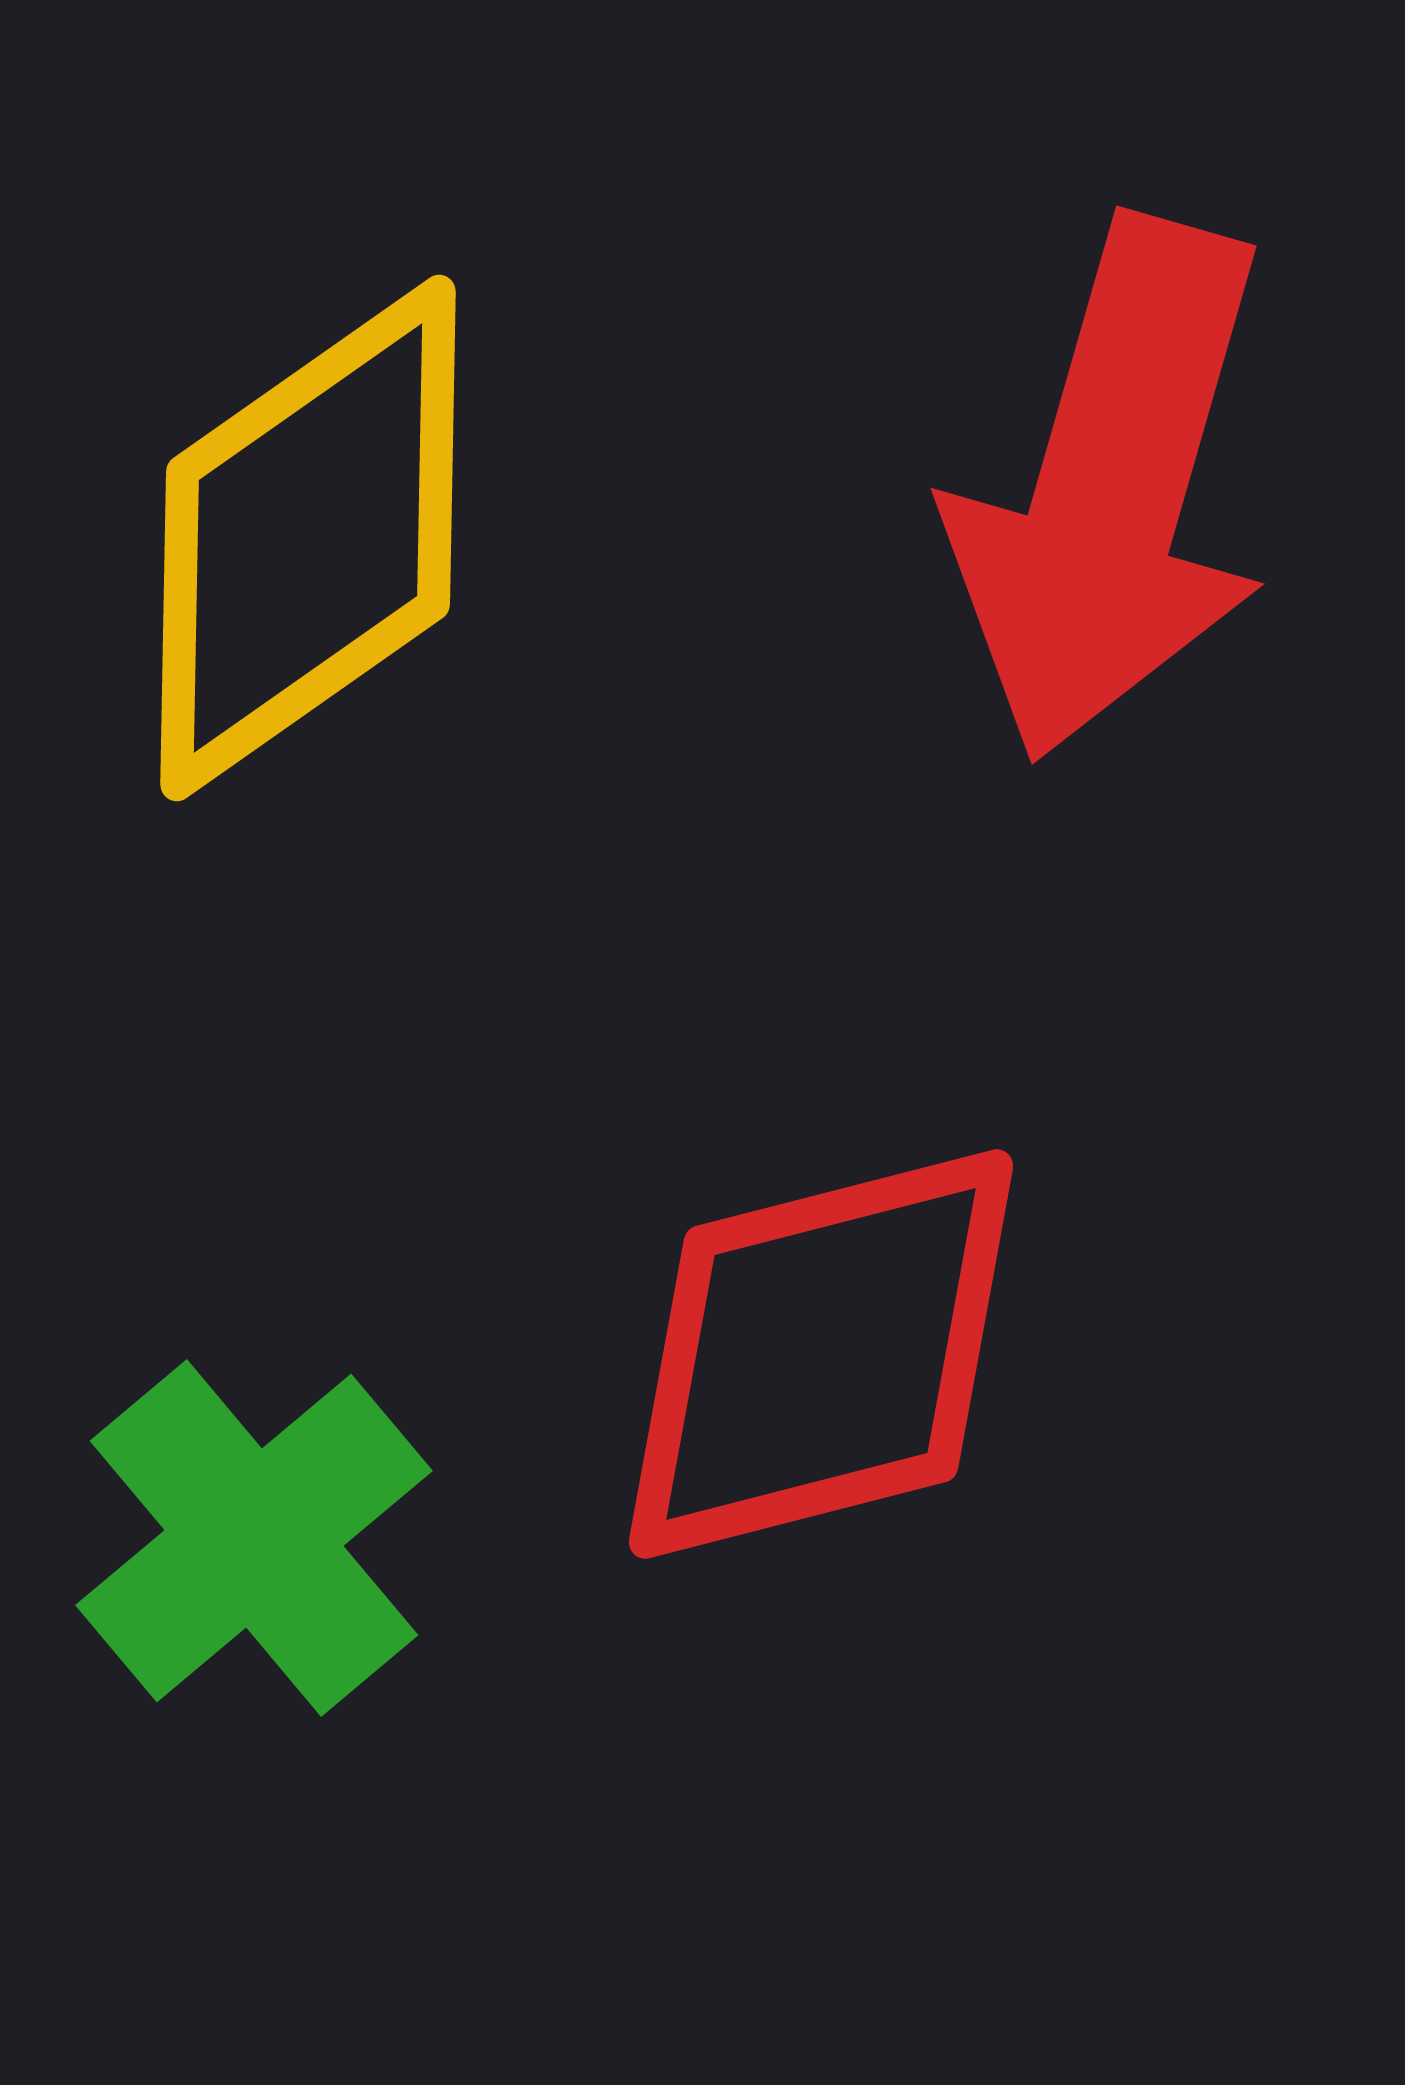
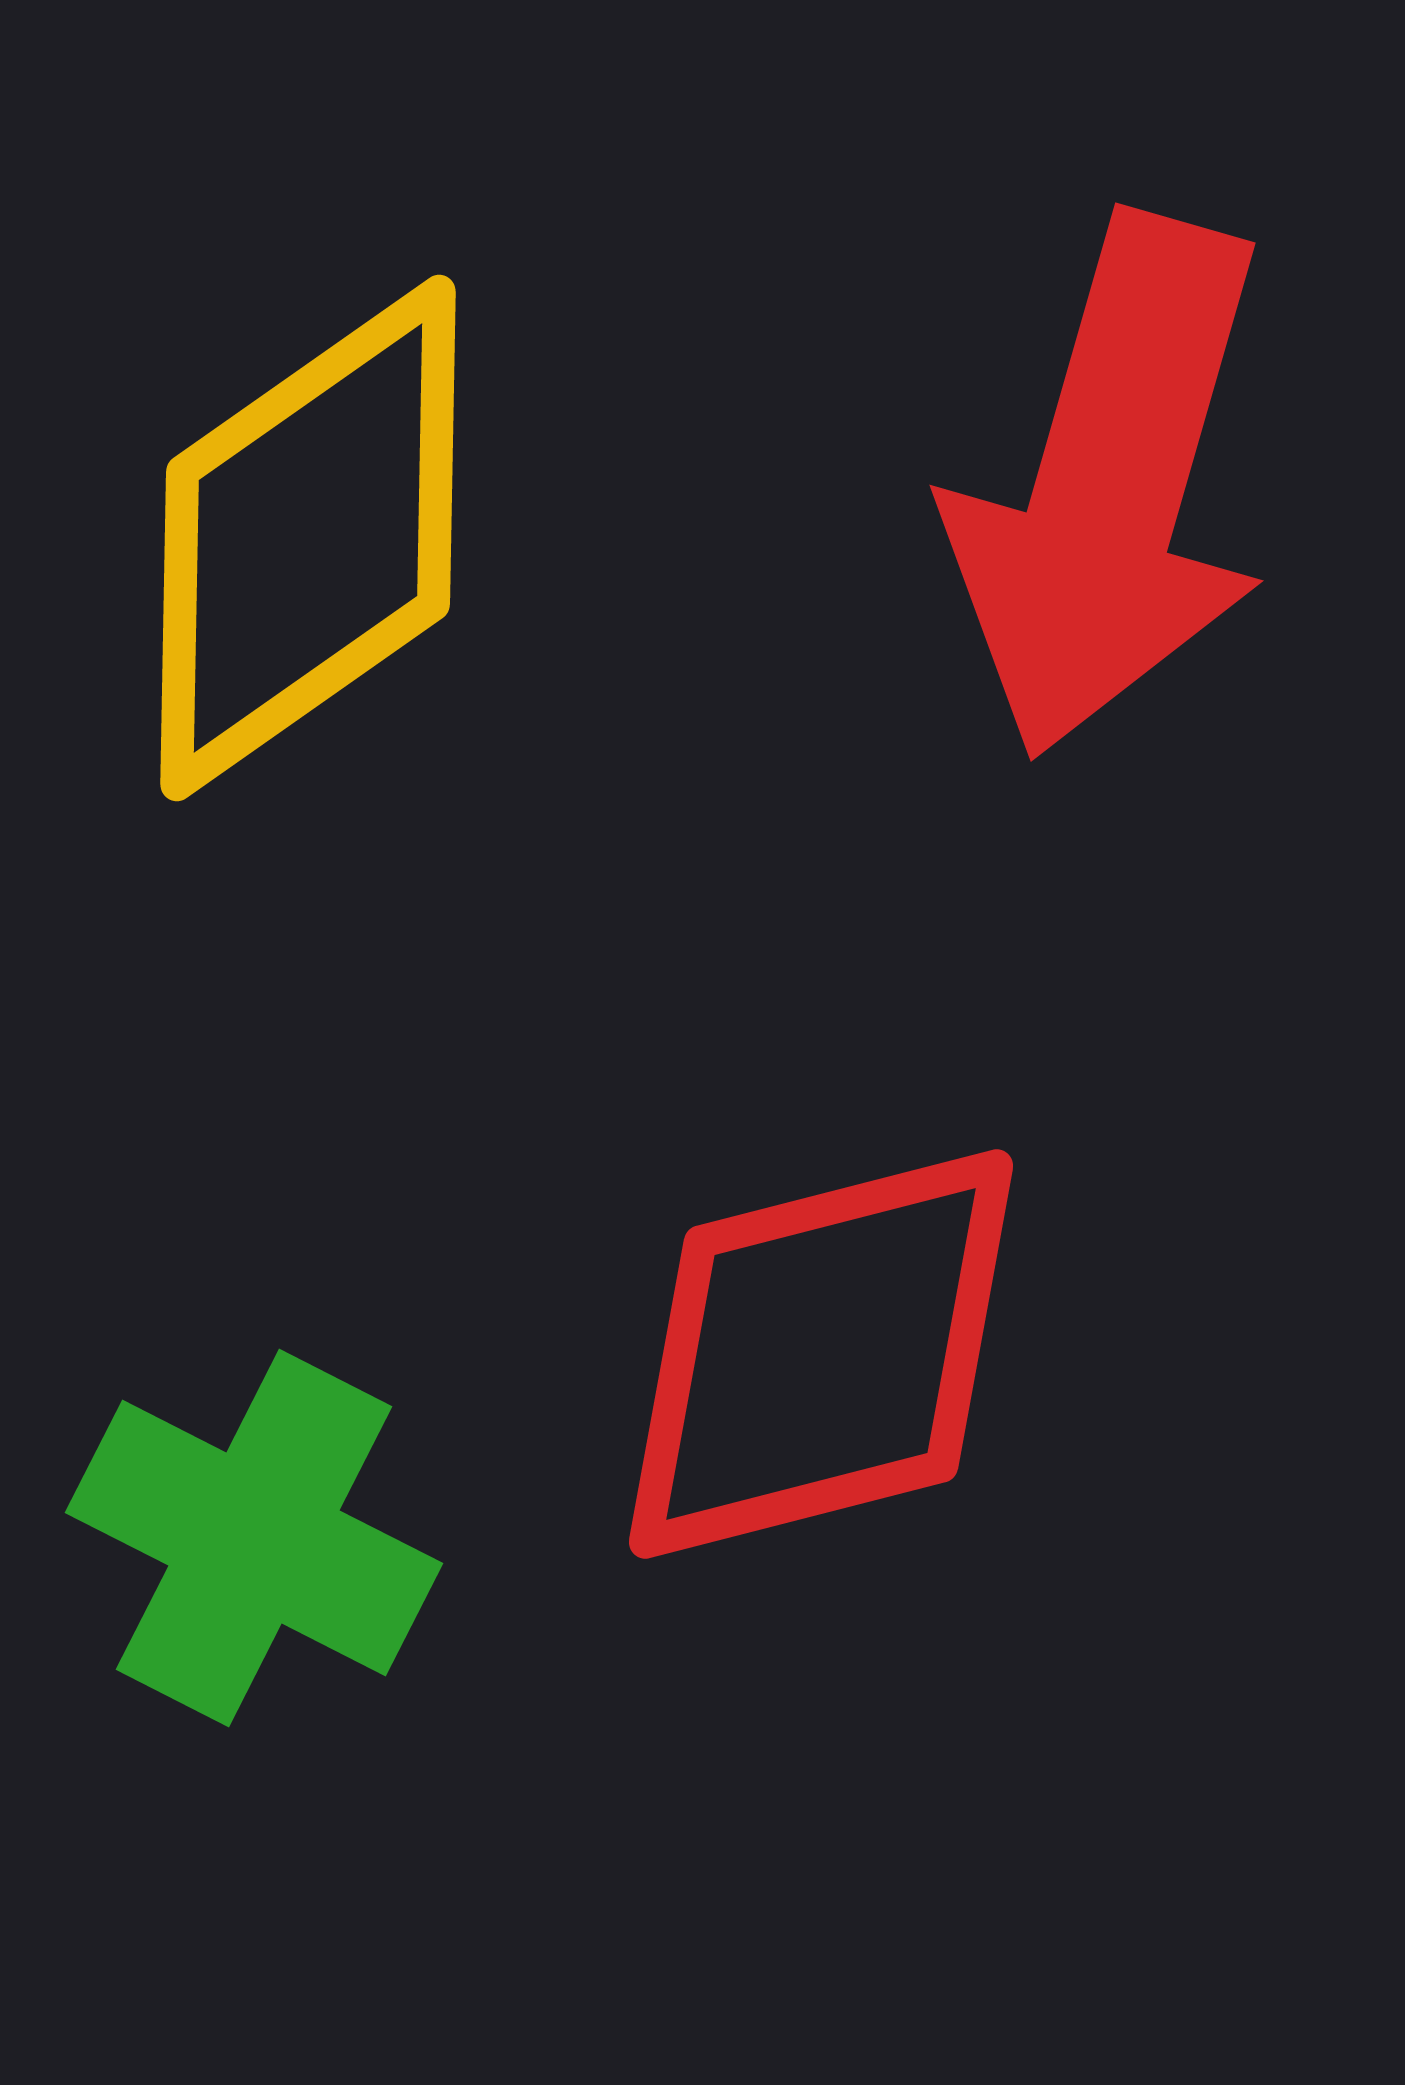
red arrow: moved 1 px left, 3 px up
green cross: rotated 23 degrees counterclockwise
